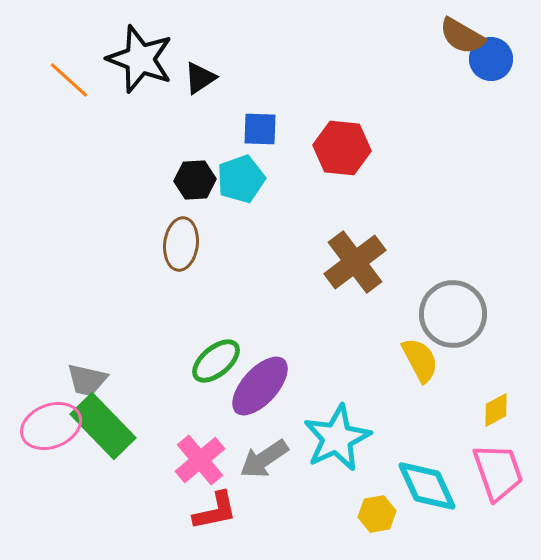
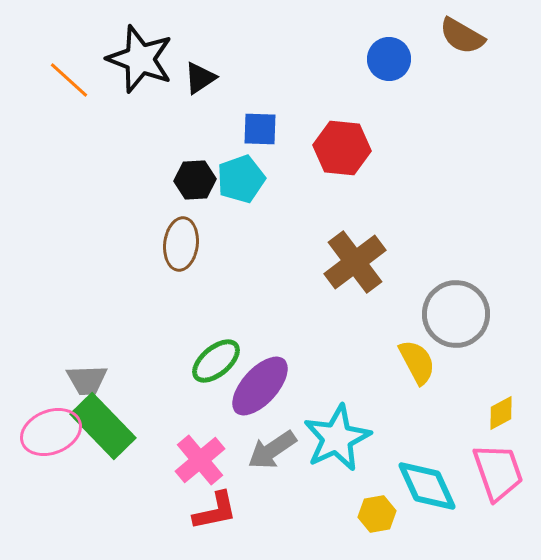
blue circle: moved 102 px left
gray circle: moved 3 px right
yellow semicircle: moved 3 px left, 2 px down
gray trapezoid: rotated 15 degrees counterclockwise
yellow diamond: moved 5 px right, 3 px down
pink ellipse: moved 6 px down
gray arrow: moved 8 px right, 9 px up
